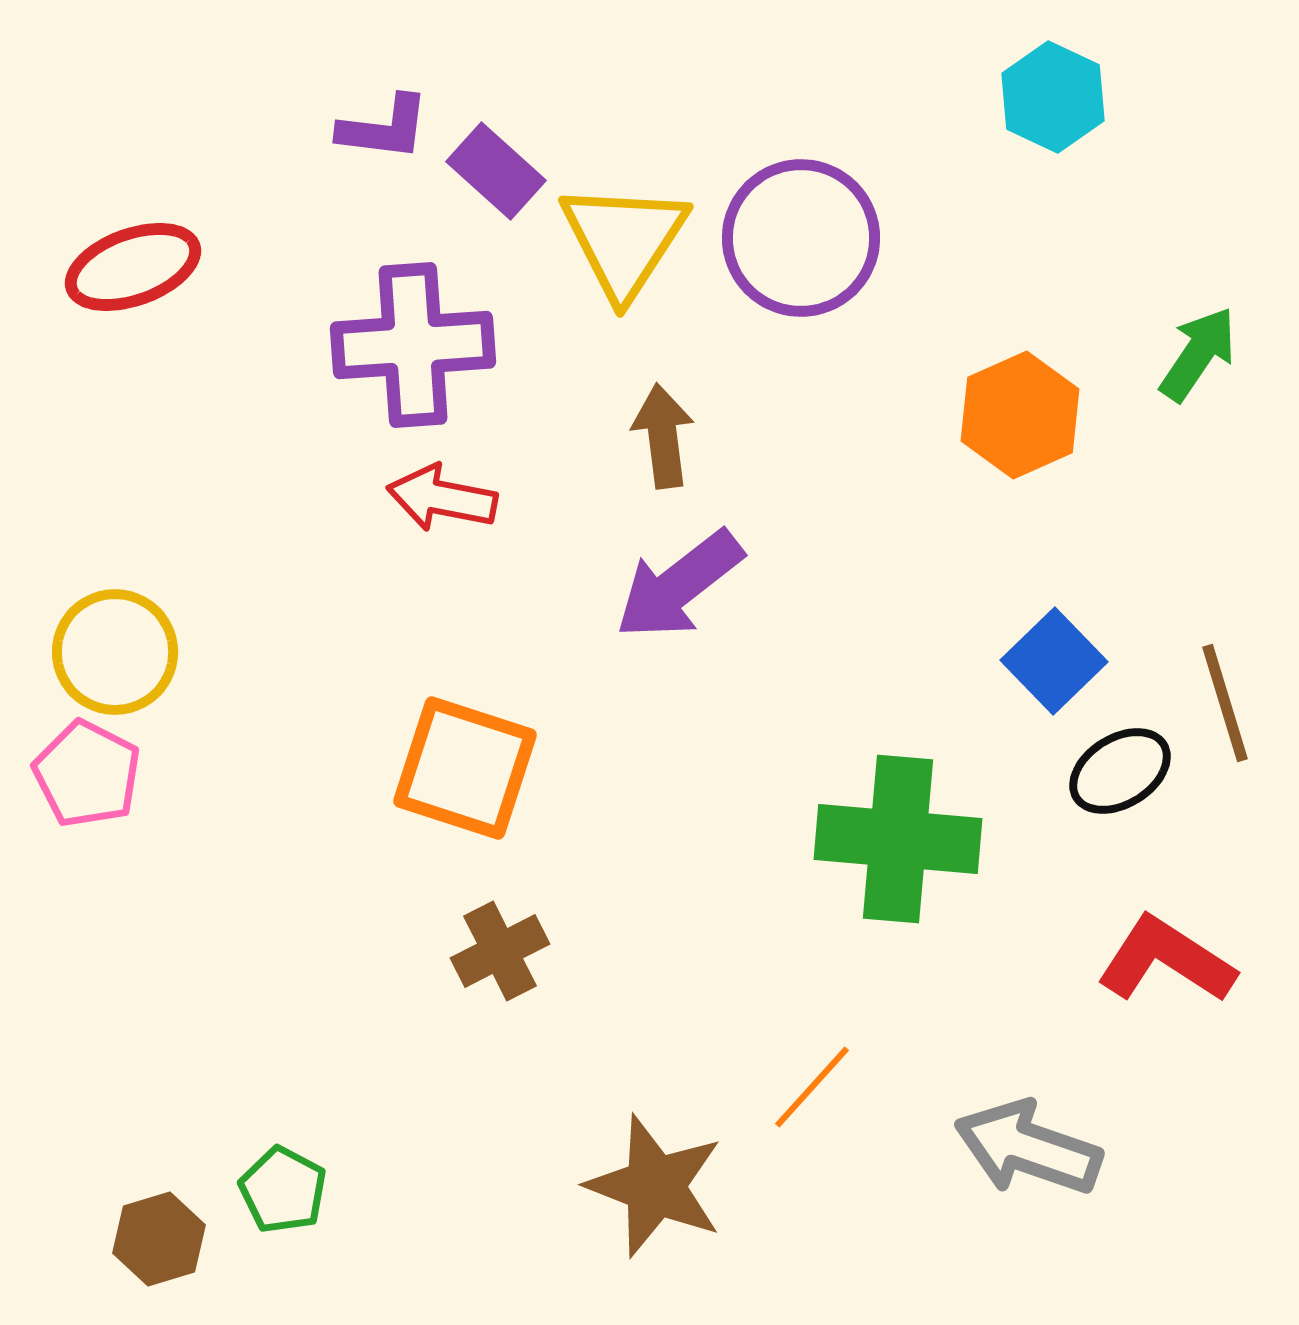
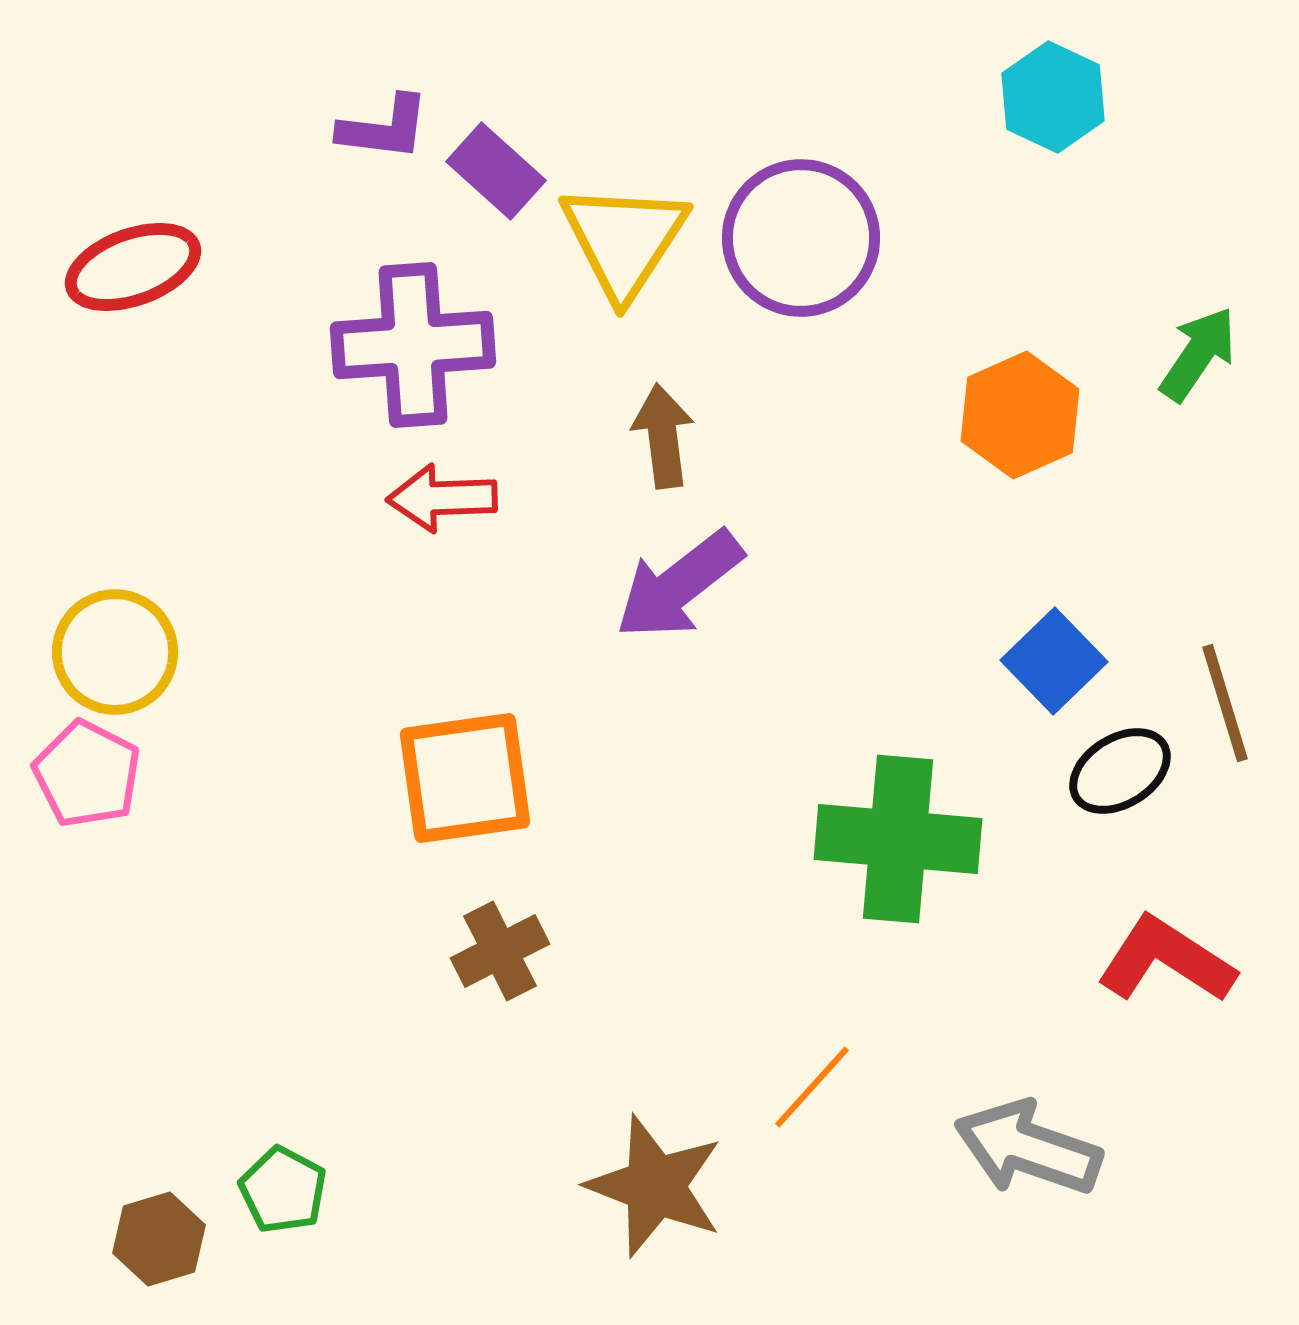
red arrow: rotated 13 degrees counterclockwise
orange square: moved 10 px down; rotated 26 degrees counterclockwise
